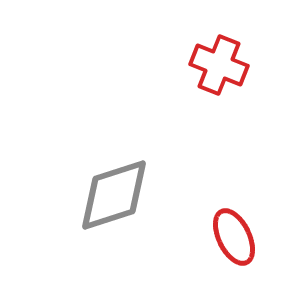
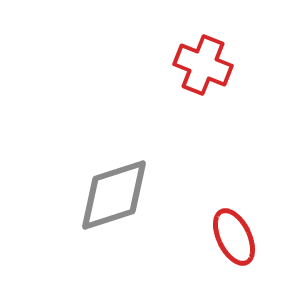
red cross: moved 16 px left
